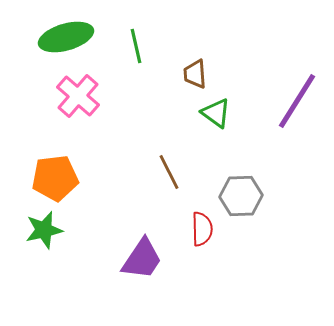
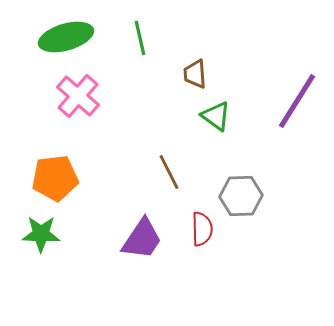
green line: moved 4 px right, 8 px up
green triangle: moved 3 px down
green star: moved 3 px left, 4 px down; rotated 15 degrees clockwise
purple trapezoid: moved 20 px up
